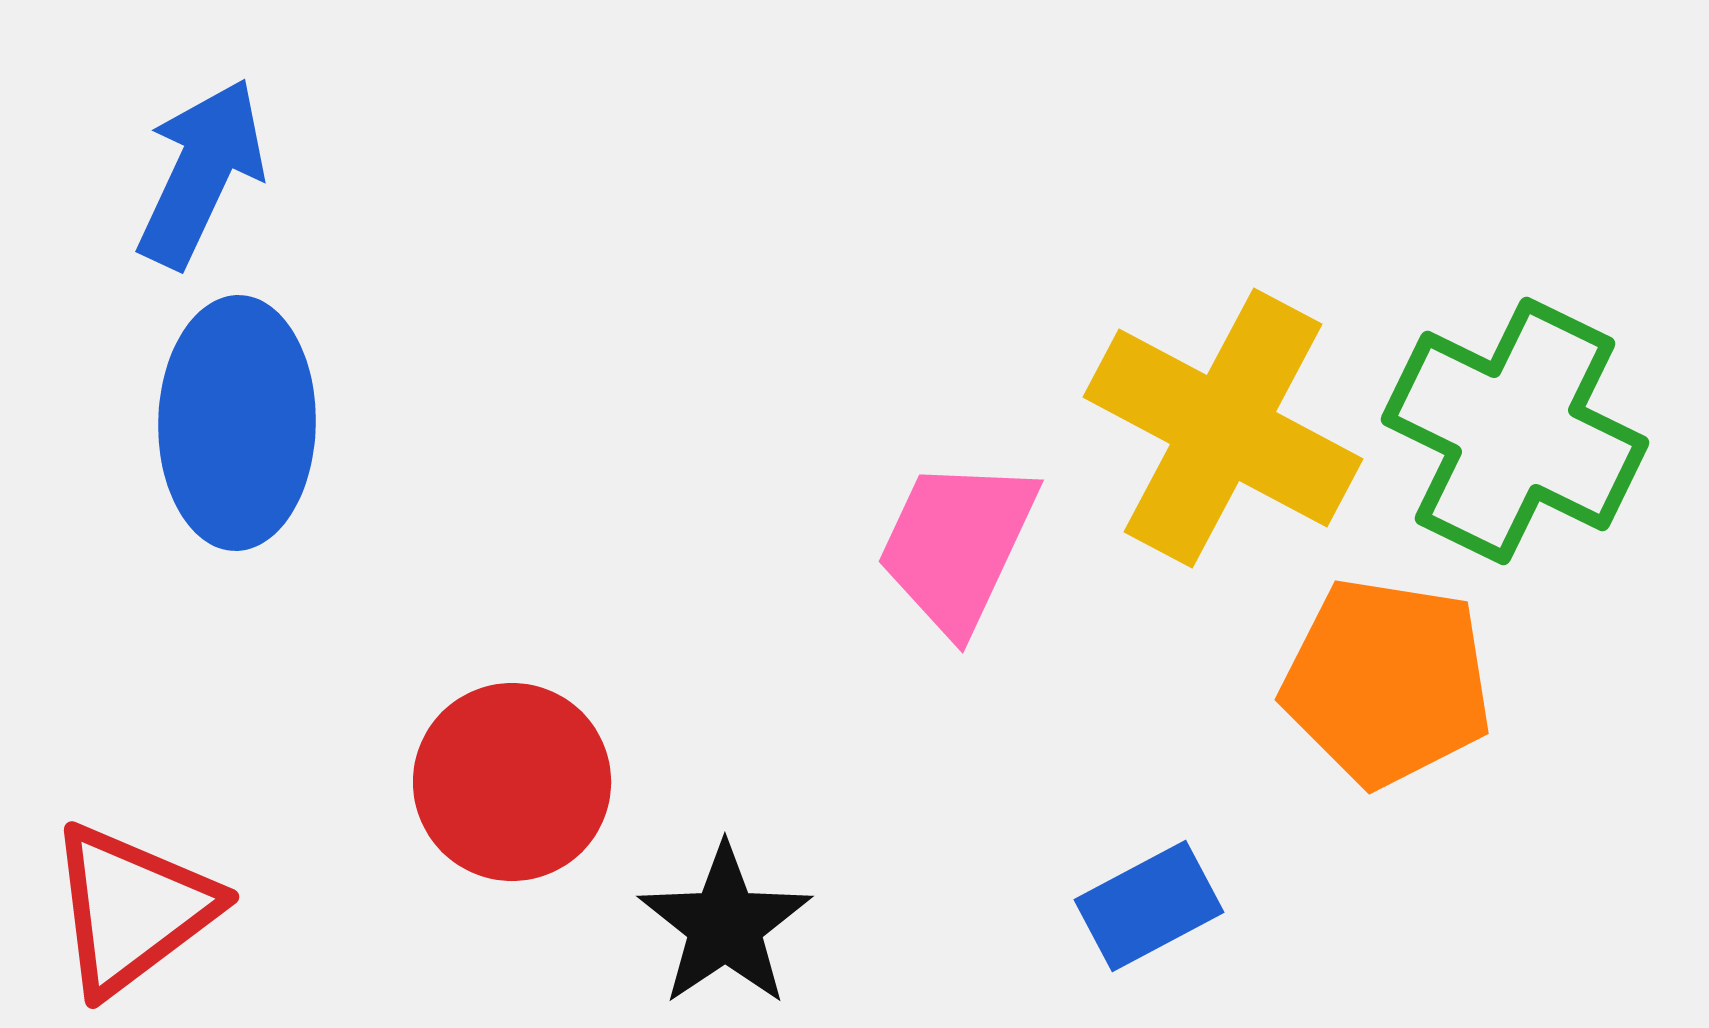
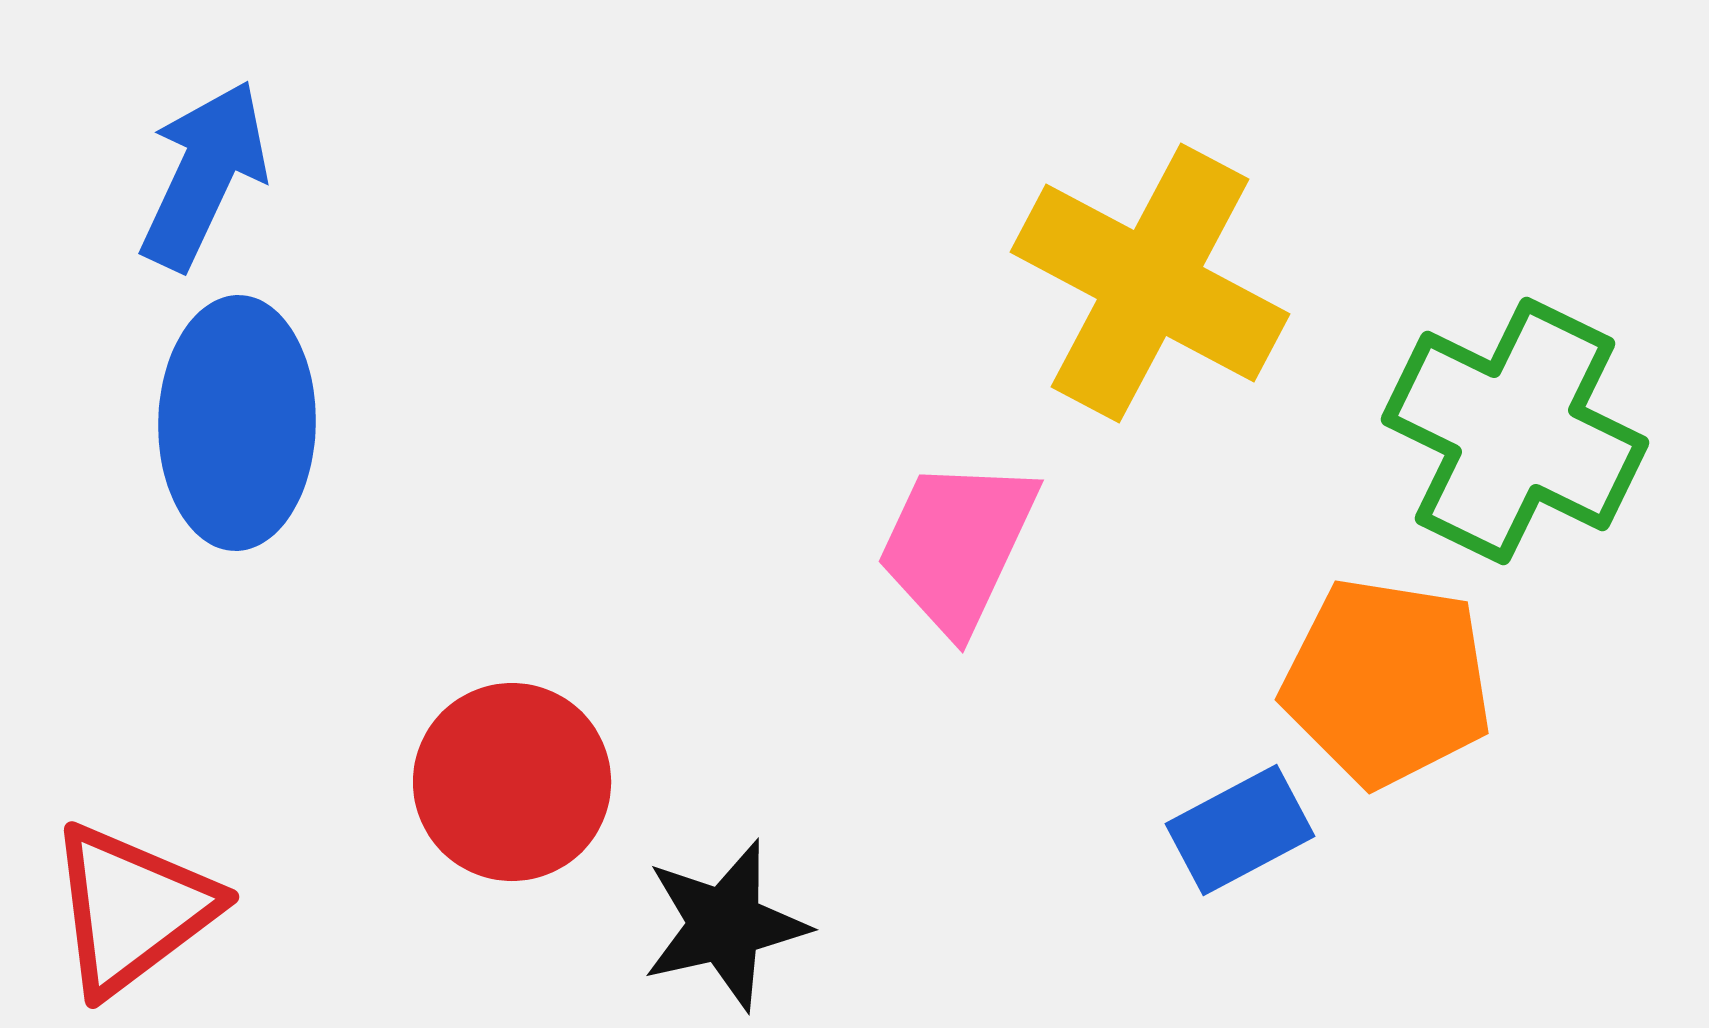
blue arrow: moved 3 px right, 2 px down
yellow cross: moved 73 px left, 145 px up
blue rectangle: moved 91 px right, 76 px up
black star: rotated 21 degrees clockwise
